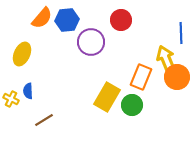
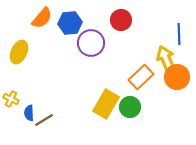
blue hexagon: moved 3 px right, 3 px down
blue line: moved 2 px left, 1 px down
purple circle: moved 1 px down
yellow ellipse: moved 3 px left, 2 px up
orange rectangle: rotated 25 degrees clockwise
blue semicircle: moved 1 px right, 22 px down
yellow rectangle: moved 1 px left, 7 px down
green circle: moved 2 px left, 2 px down
